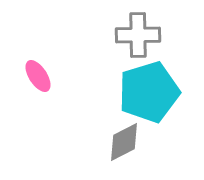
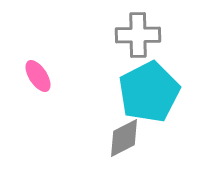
cyan pentagon: rotated 10 degrees counterclockwise
gray diamond: moved 4 px up
